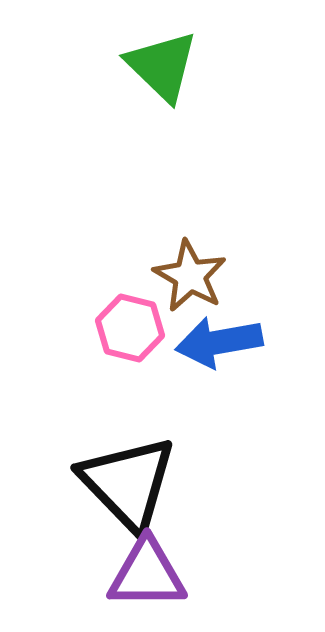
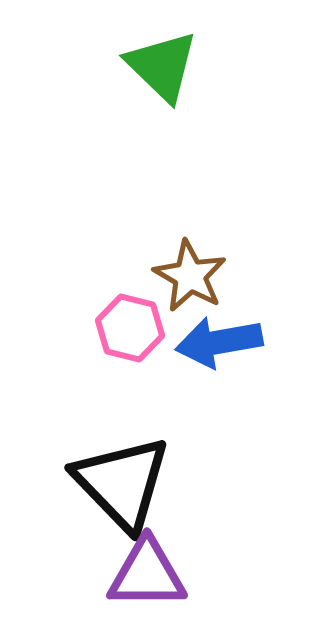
black triangle: moved 6 px left
